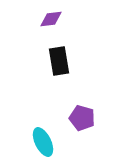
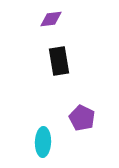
purple pentagon: rotated 10 degrees clockwise
cyan ellipse: rotated 28 degrees clockwise
